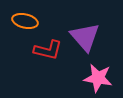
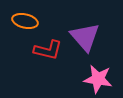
pink star: moved 1 px down
